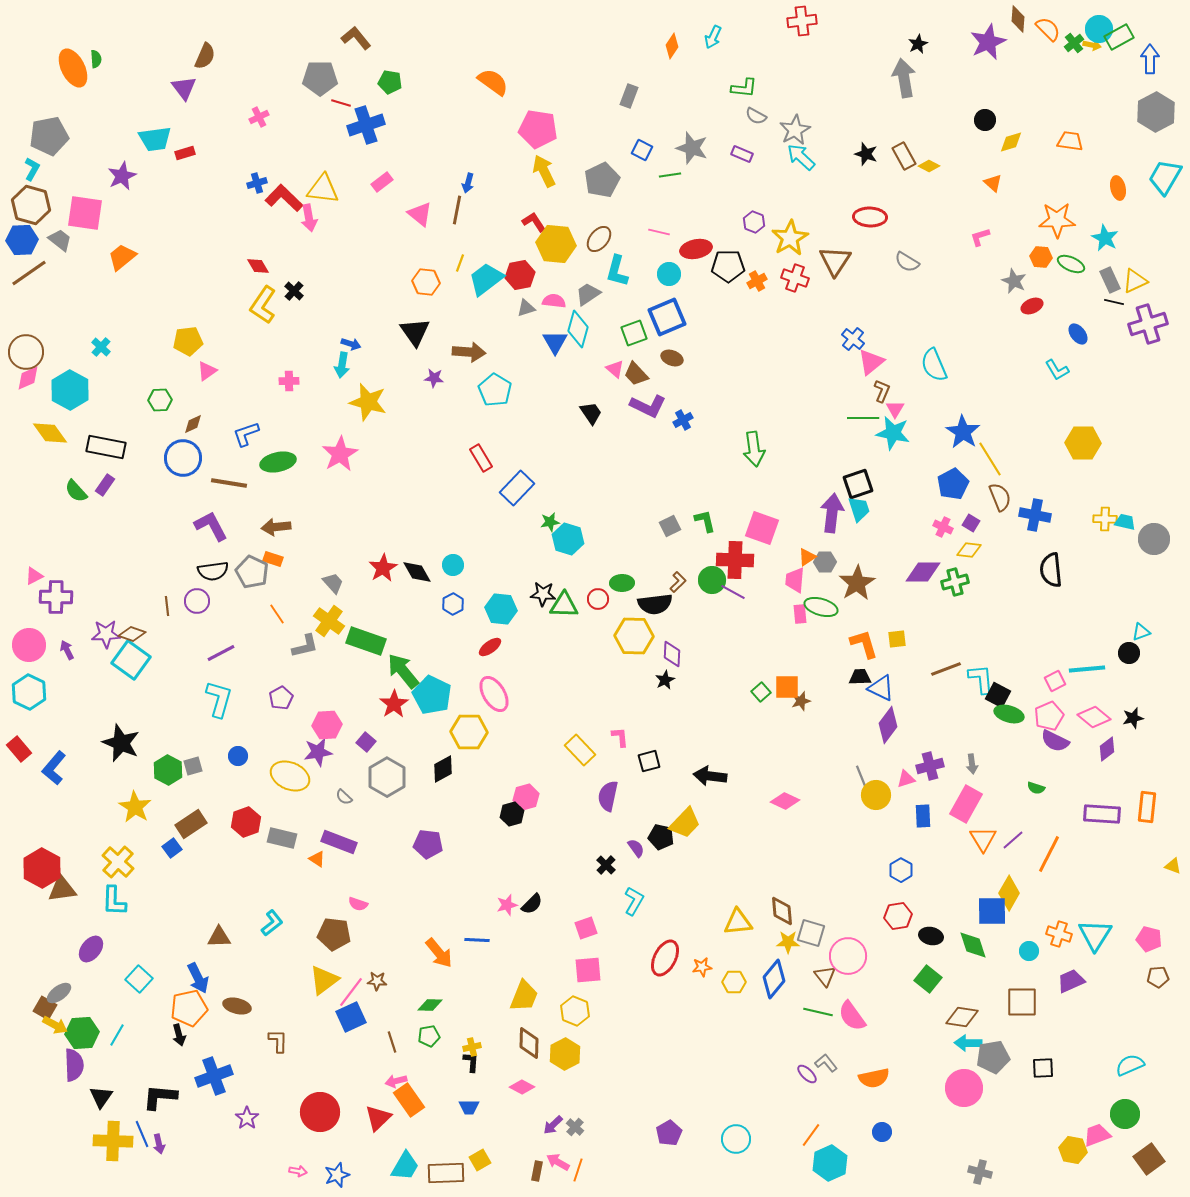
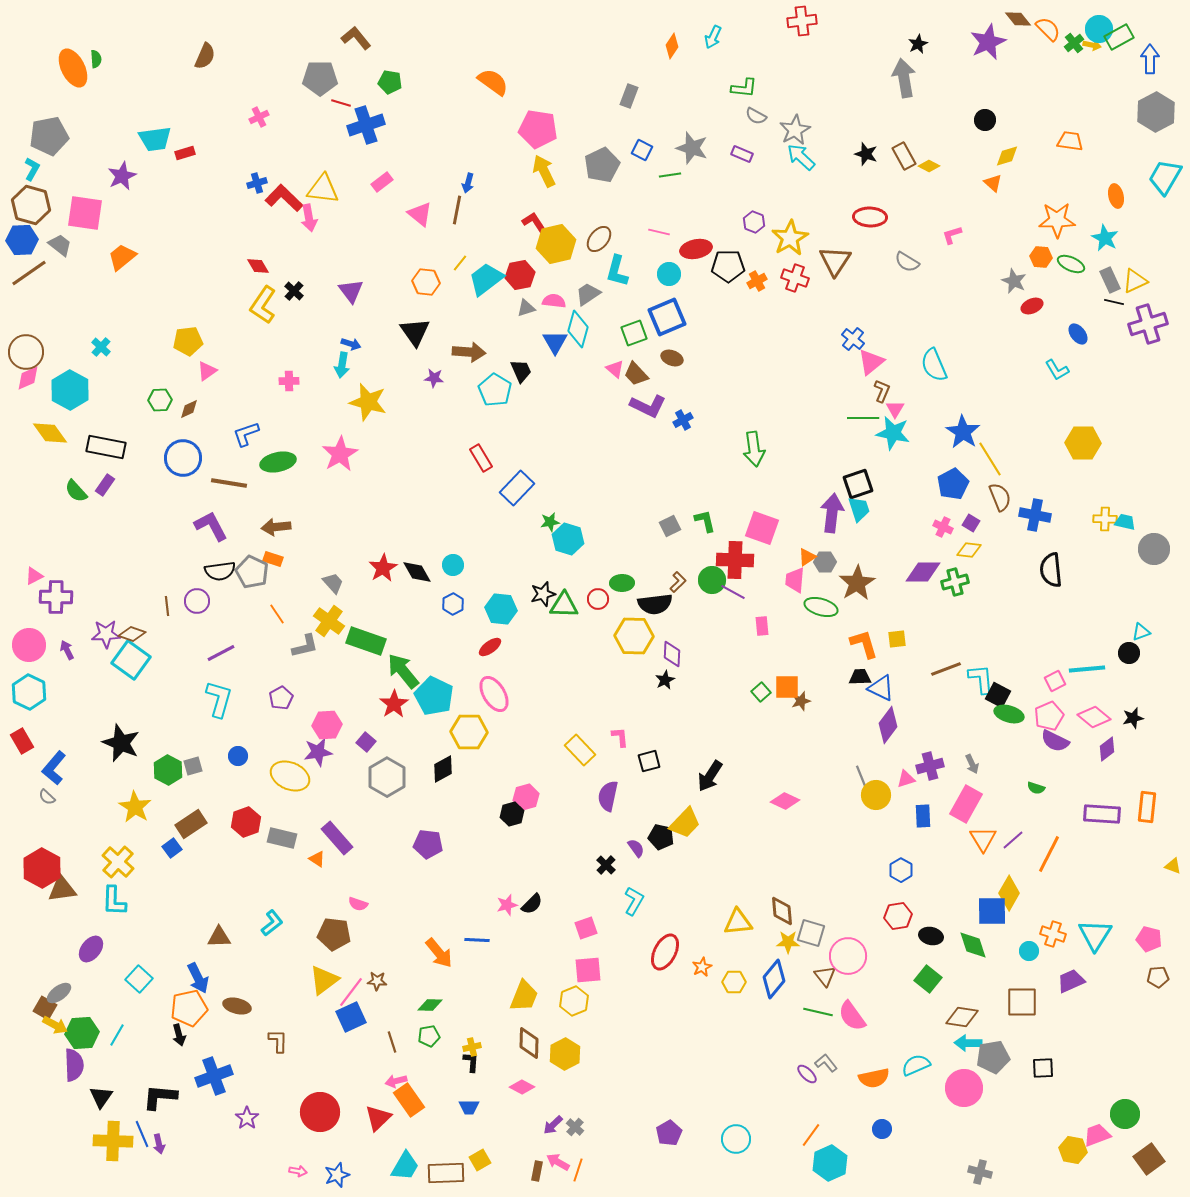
brown diamond at (1018, 19): rotated 44 degrees counterclockwise
purple triangle at (184, 88): moved 167 px right, 203 px down
yellow diamond at (1011, 142): moved 4 px left, 14 px down
gray pentagon at (602, 180): moved 15 px up
orange ellipse at (1118, 188): moved 2 px left, 8 px down
pink L-shape at (980, 237): moved 28 px left, 2 px up
gray trapezoid at (60, 240): moved 5 px down
yellow hexagon at (556, 244): rotated 18 degrees counterclockwise
yellow line at (460, 263): rotated 18 degrees clockwise
black trapezoid at (591, 413): moved 70 px left, 42 px up; rotated 10 degrees clockwise
brown diamond at (193, 424): moved 4 px left, 15 px up
gray circle at (1154, 539): moved 10 px down
black semicircle at (213, 571): moved 7 px right
black star at (543, 594): rotated 20 degrees counterclockwise
pink rectangle at (800, 614): moved 38 px left, 12 px down
cyan pentagon at (432, 695): moved 2 px right, 1 px down
red rectangle at (19, 749): moved 3 px right, 8 px up; rotated 10 degrees clockwise
gray arrow at (972, 764): rotated 18 degrees counterclockwise
black arrow at (710, 776): rotated 64 degrees counterclockwise
gray semicircle at (344, 797): moved 297 px left
purple rectangle at (339, 842): moved 2 px left, 4 px up; rotated 28 degrees clockwise
orange cross at (1059, 934): moved 6 px left
red ellipse at (665, 958): moved 6 px up
orange star at (702, 967): rotated 18 degrees counterclockwise
yellow hexagon at (575, 1011): moved 1 px left, 10 px up; rotated 16 degrees clockwise
cyan semicircle at (1130, 1065): moved 214 px left
blue circle at (882, 1132): moved 3 px up
